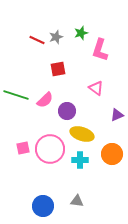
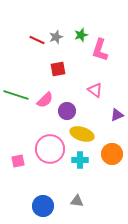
green star: moved 2 px down
pink triangle: moved 1 px left, 2 px down
pink square: moved 5 px left, 13 px down
